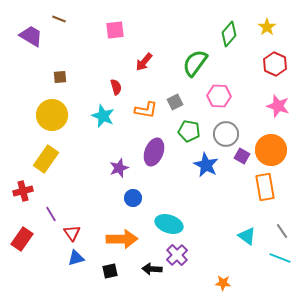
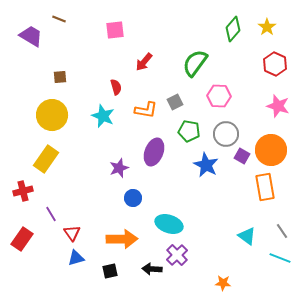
green diamond: moved 4 px right, 5 px up
